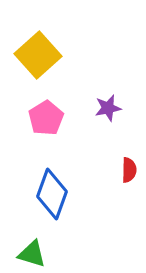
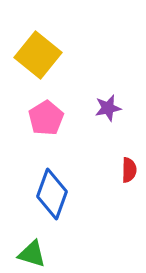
yellow square: rotated 9 degrees counterclockwise
